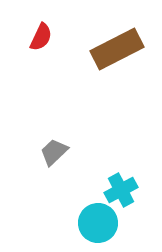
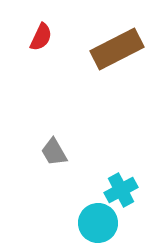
gray trapezoid: rotated 76 degrees counterclockwise
